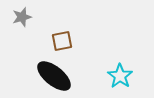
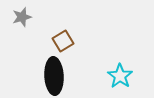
brown square: moved 1 px right; rotated 20 degrees counterclockwise
black ellipse: rotated 48 degrees clockwise
